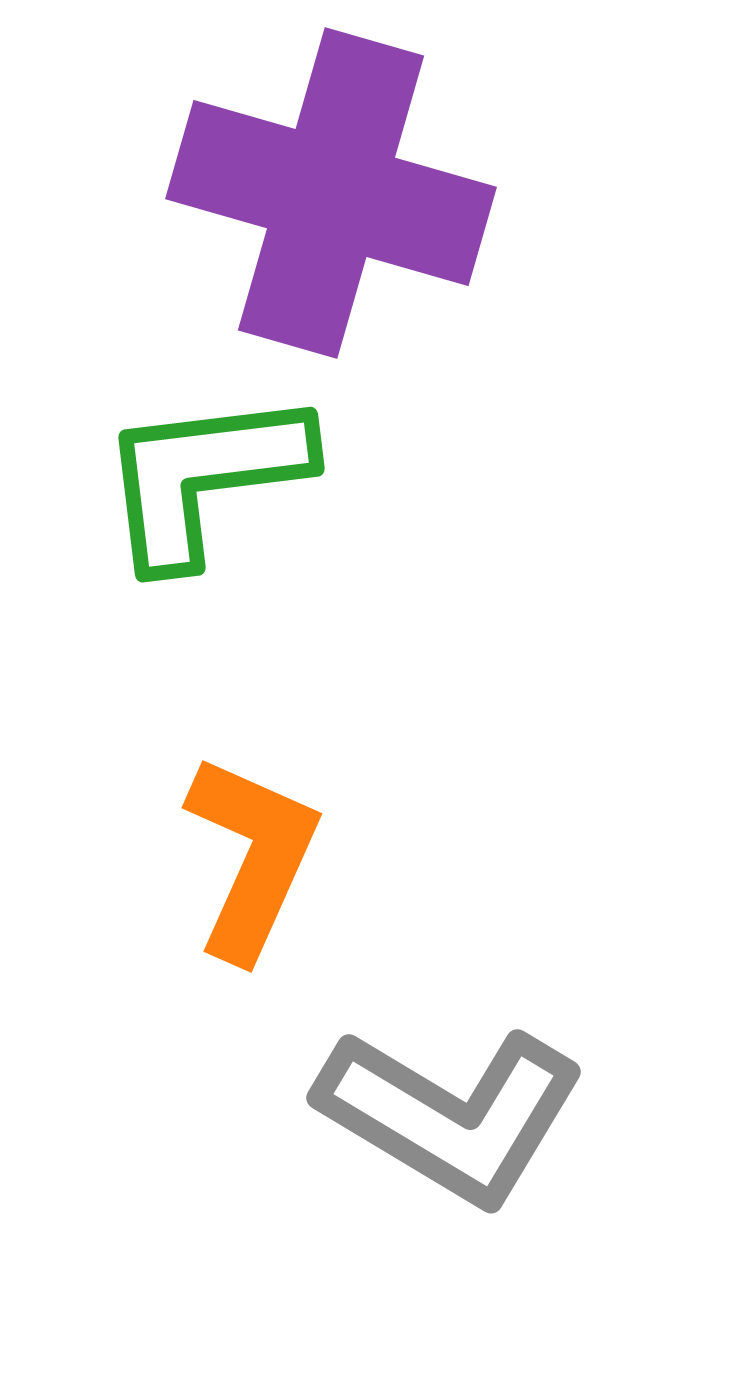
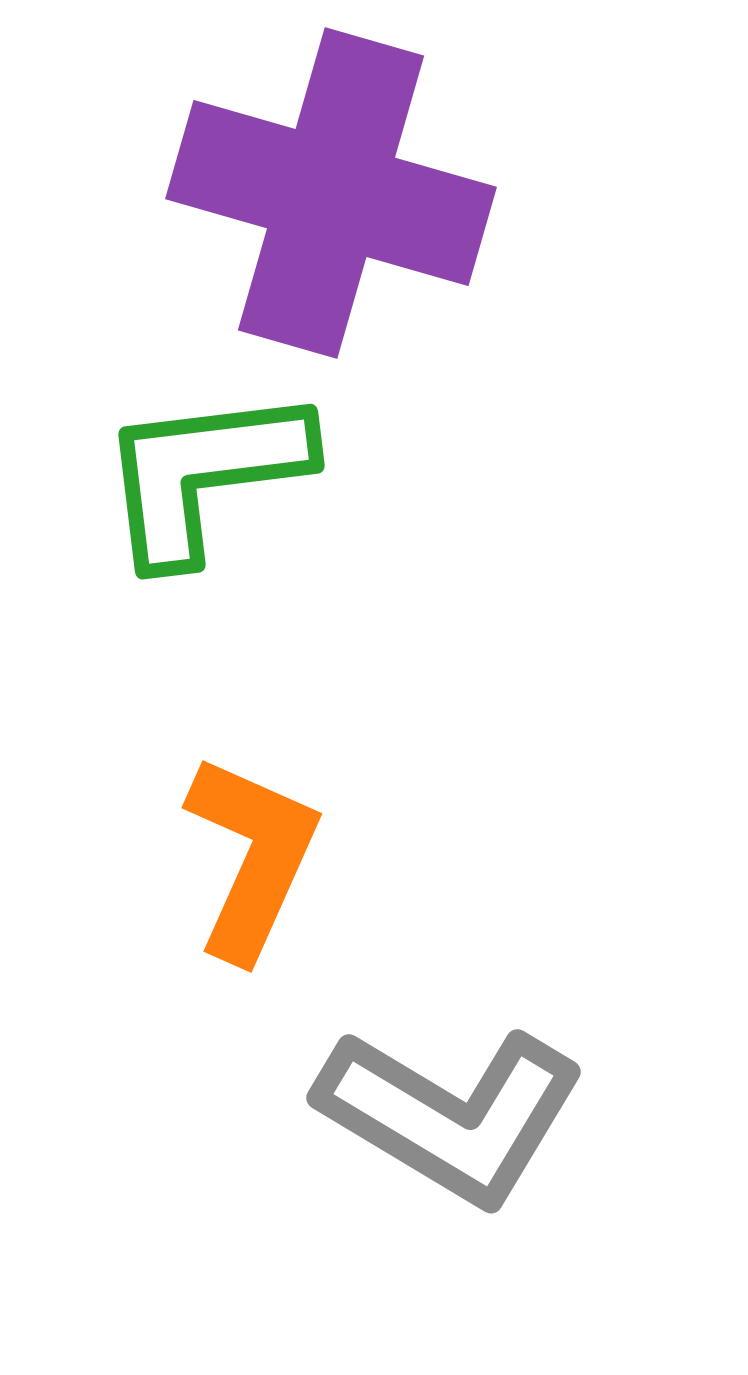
green L-shape: moved 3 px up
